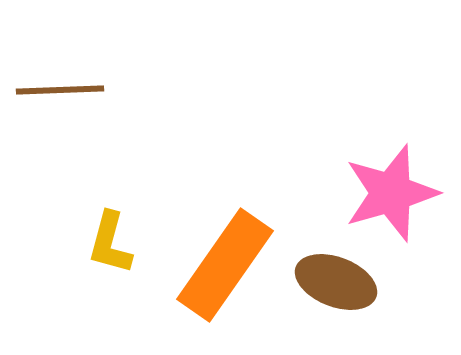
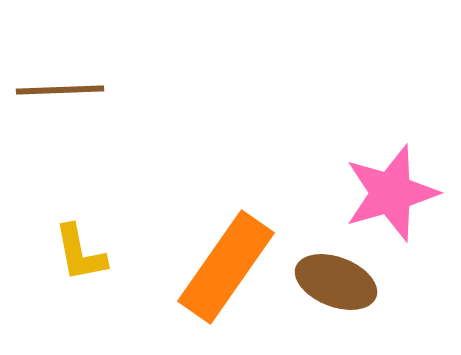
yellow L-shape: moved 30 px left, 10 px down; rotated 26 degrees counterclockwise
orange rectangle: moved 1 px right, 2 px down
